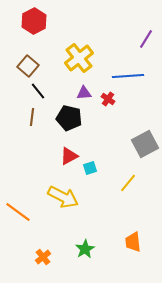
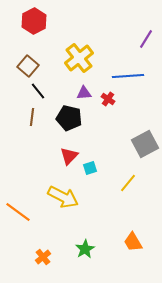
red triangle: rotated 18 degrees counterclockwise
orange trapezoid: rotated 25 degrees counterclockwise
